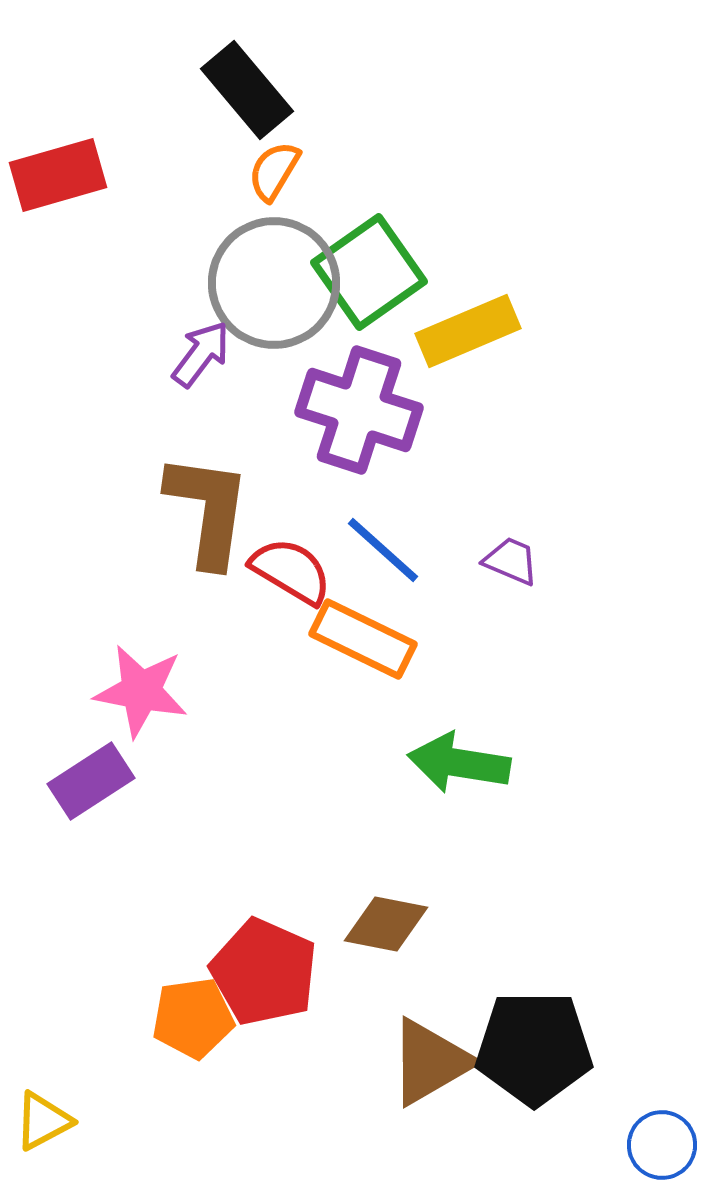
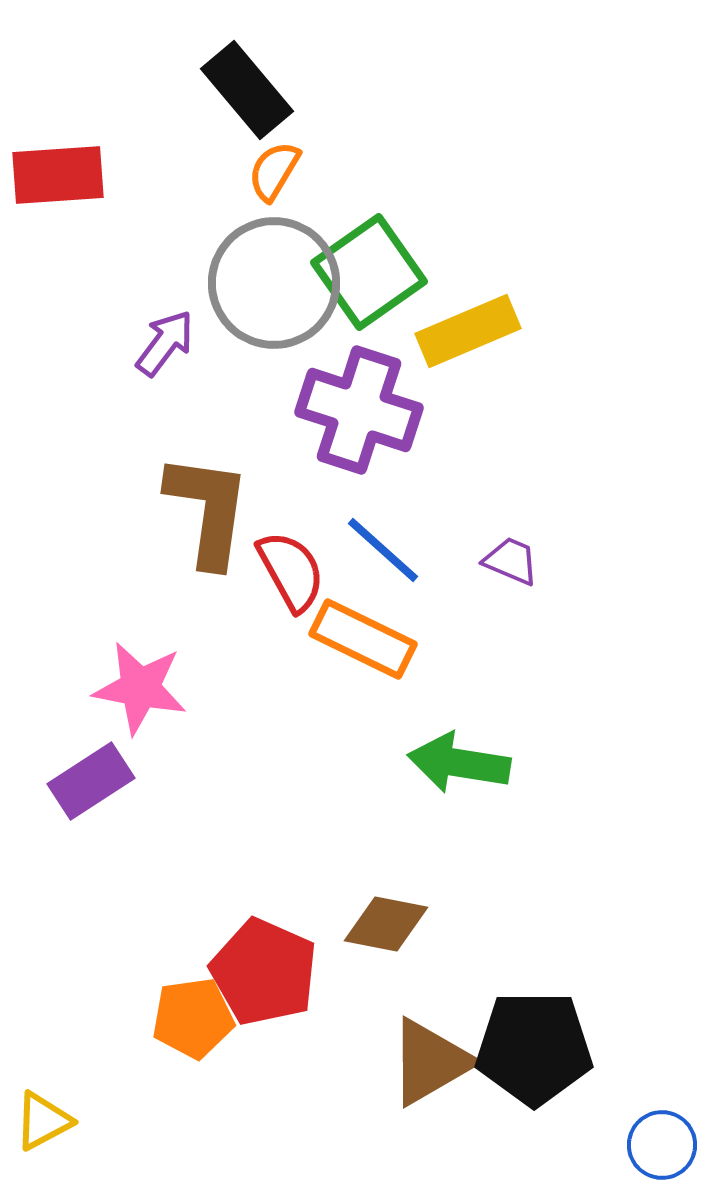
red rectangle: rotated 12 degrees clockwise
purple arrow: moved 36 px left, 11 px up
red semicircle: rotated 30 degrees clockwise
pink star: moved 1 px left, 3 px up
